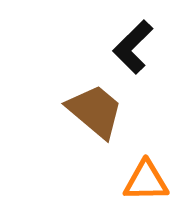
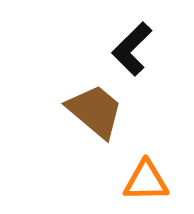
black L-shape: moved 1 px left, 2 px down
